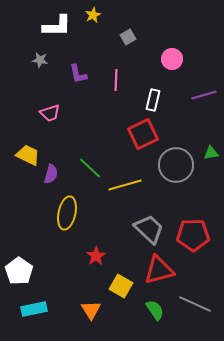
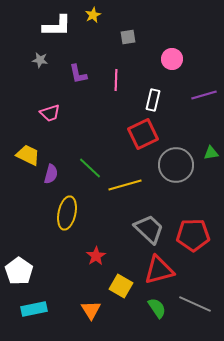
gray square: rotated 21 degrees clockwise
green semicircle: moved 2 px right, 2 px up
